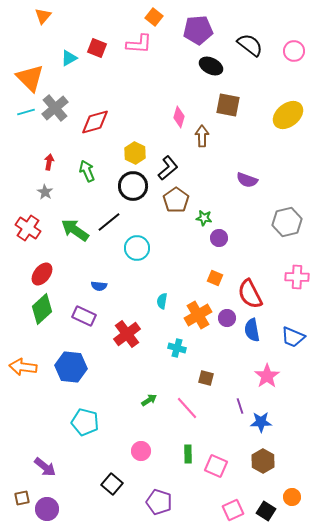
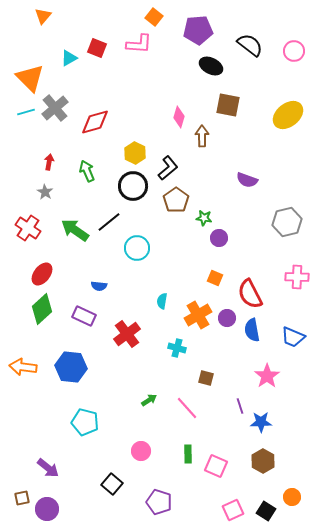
purple arrow at (45, 467): moved 3 px right, 1 px down
